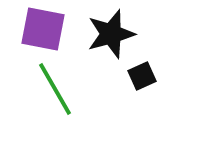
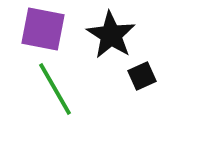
black star: moved 1 px down; rotated 24 degrees counterclockwise
